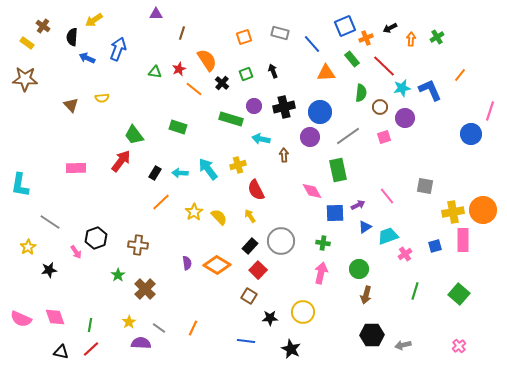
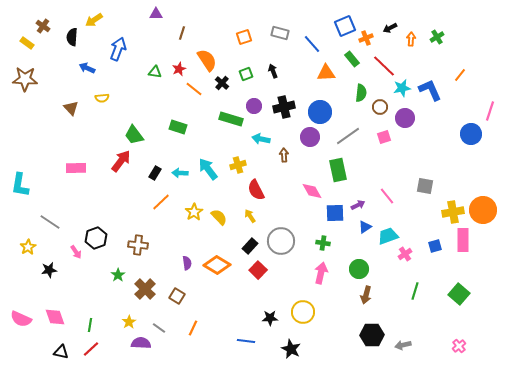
blue arrow at (87, 58): moved 10 px down
brown triangle at (71, 105): moved 3 px down
brown square at (249, 296): moved 72 px left
